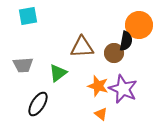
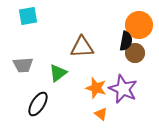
brown circle: moved 21 px right
orange star: moved 2 px left, 2 px down
